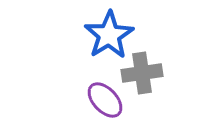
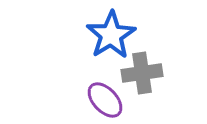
blue star: moved 2 px right
